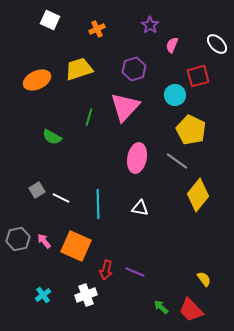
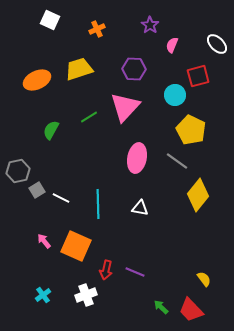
purple hexagon: rotated 20 degrees clockwise
green line: rotated 42 degrees clockwise
green semicircle: moved 1 px left, 7 px up; rotated 90 degrees clockwise
gray hexagon: moved 68 px up
